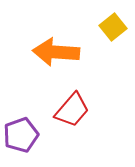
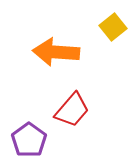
purple pentagon: moved 8 px right, 5 px down; rotated 16 degrees counterclockwise
